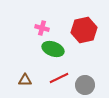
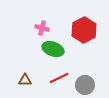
red hexagon: rotated 15 degrees counterclockwise
